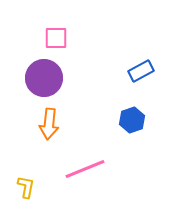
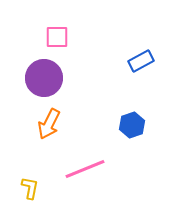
pink square: moved 1 px right, 1 px up
blue rectangle: moved 10 px up
blue hexagon: moved 5 px down
orange arrow: rotated 20 degrees clockwise
yellow L-shape: moved 4 px right, 1 px down
